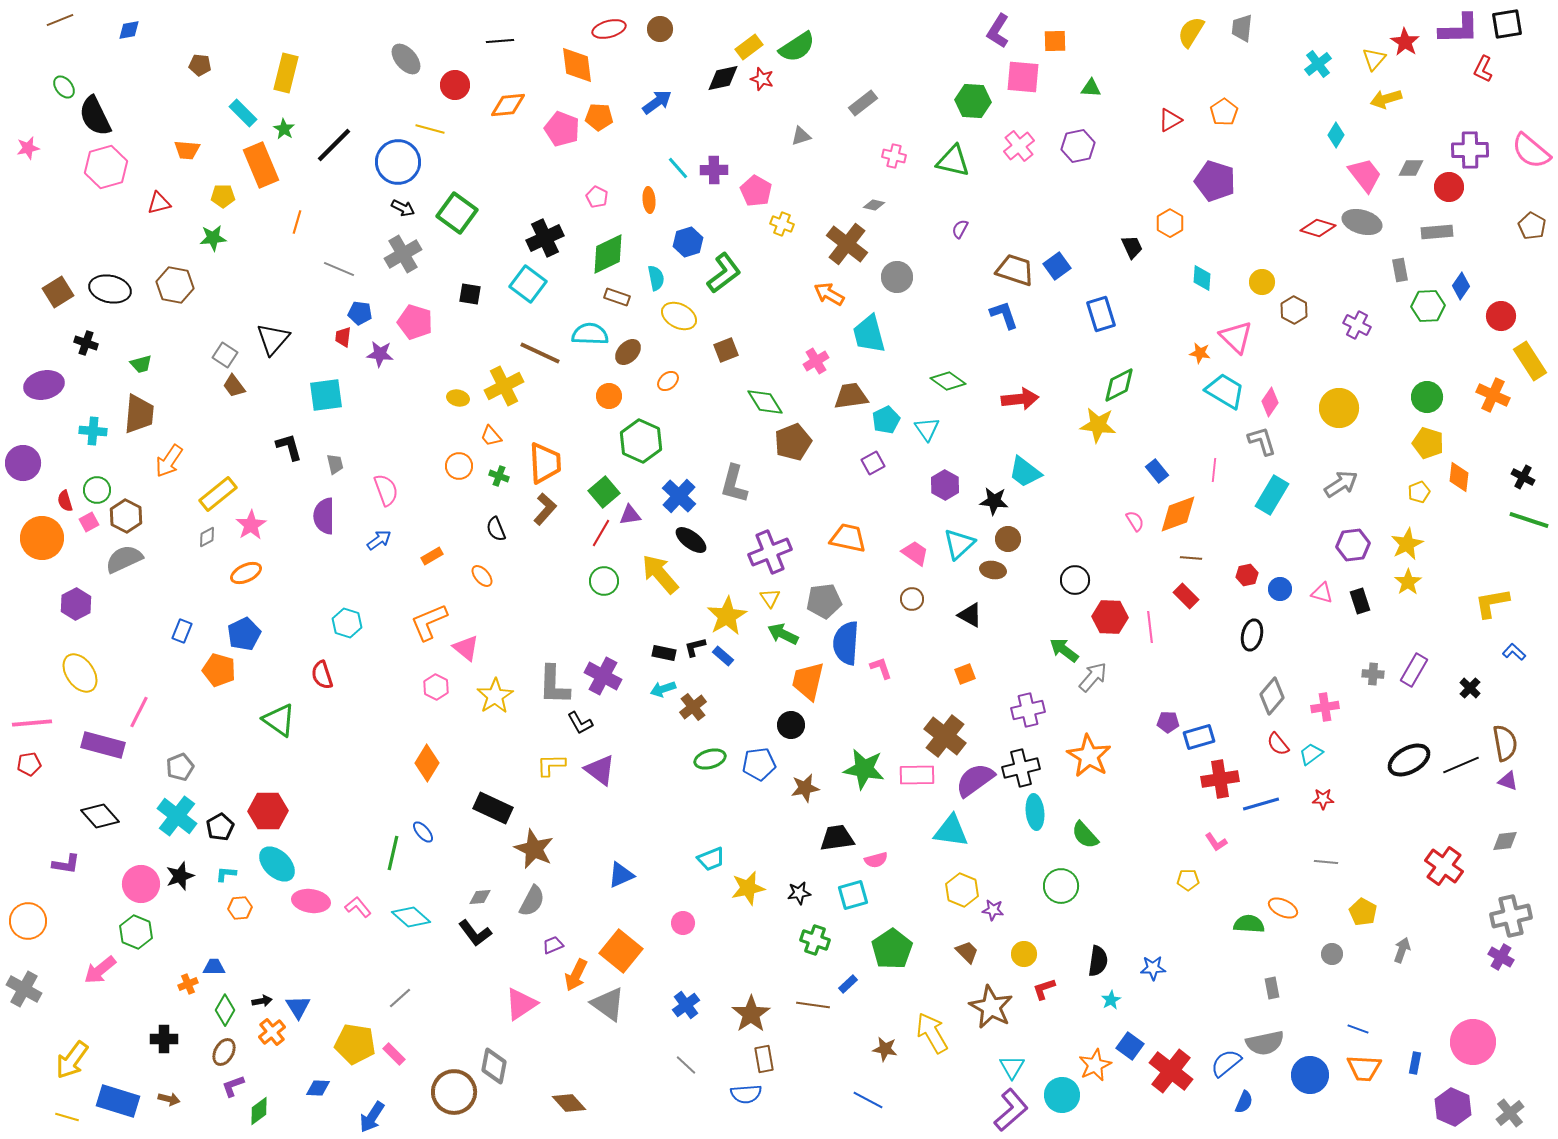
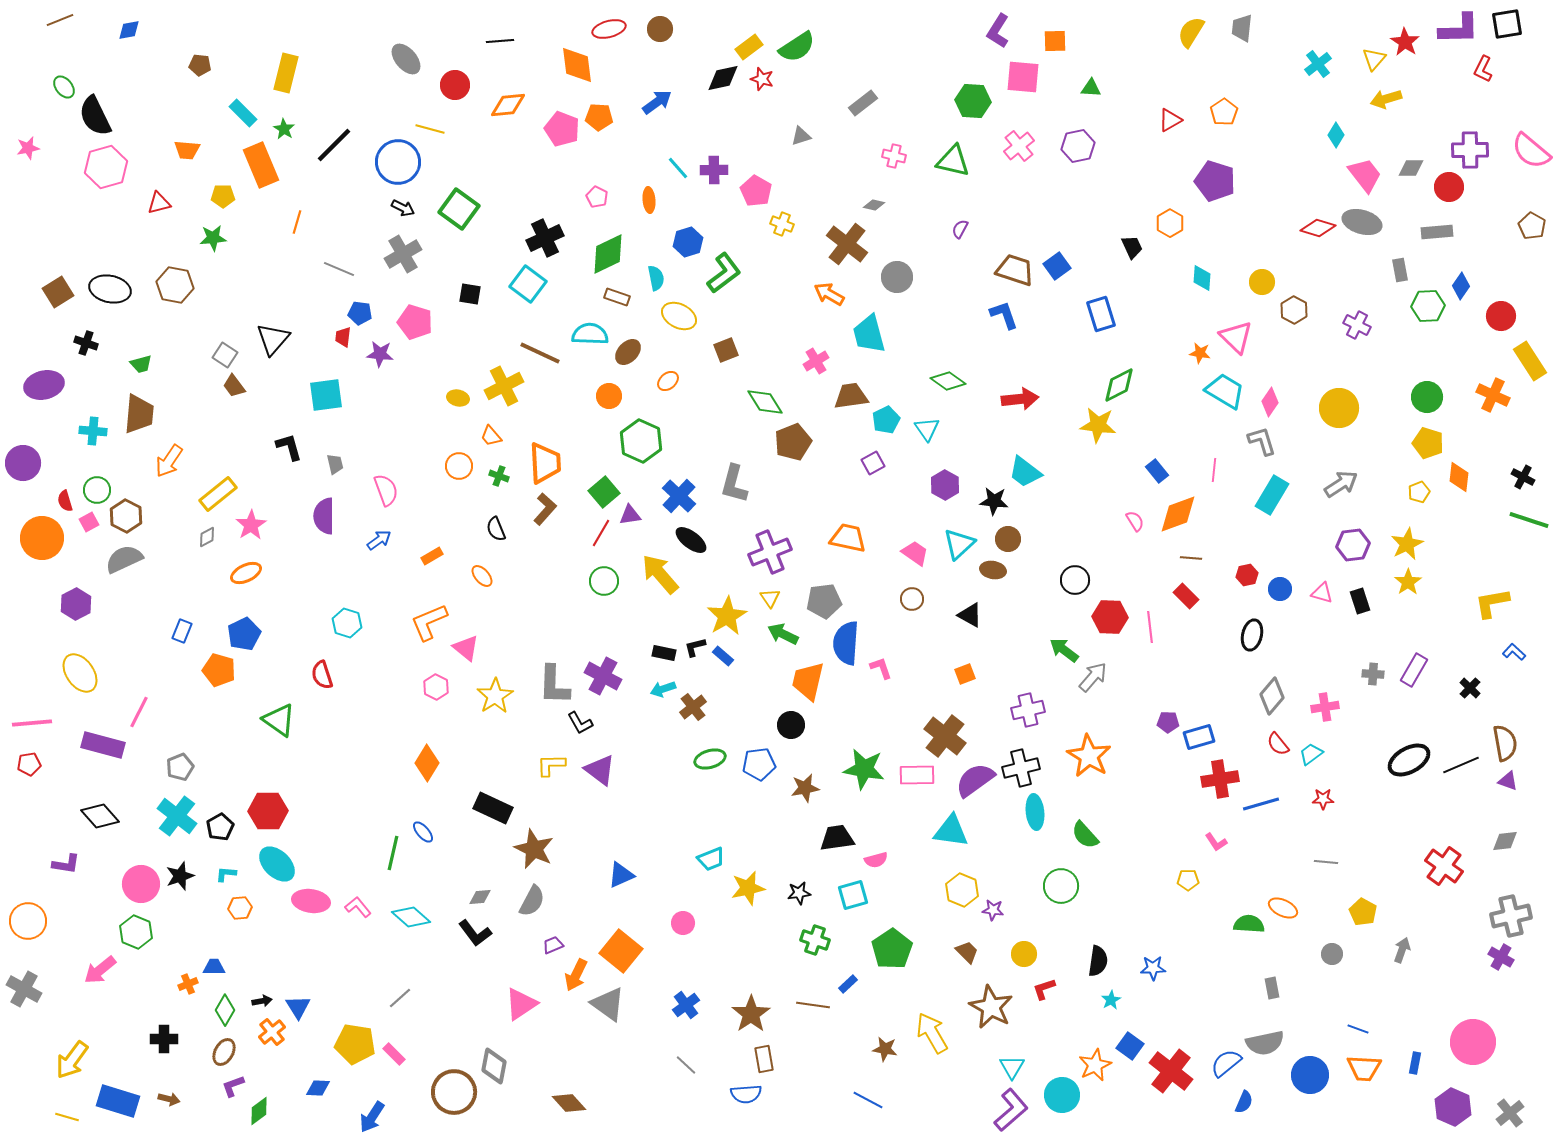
green square at (457, 213): moved 2 px right, 4 px up
